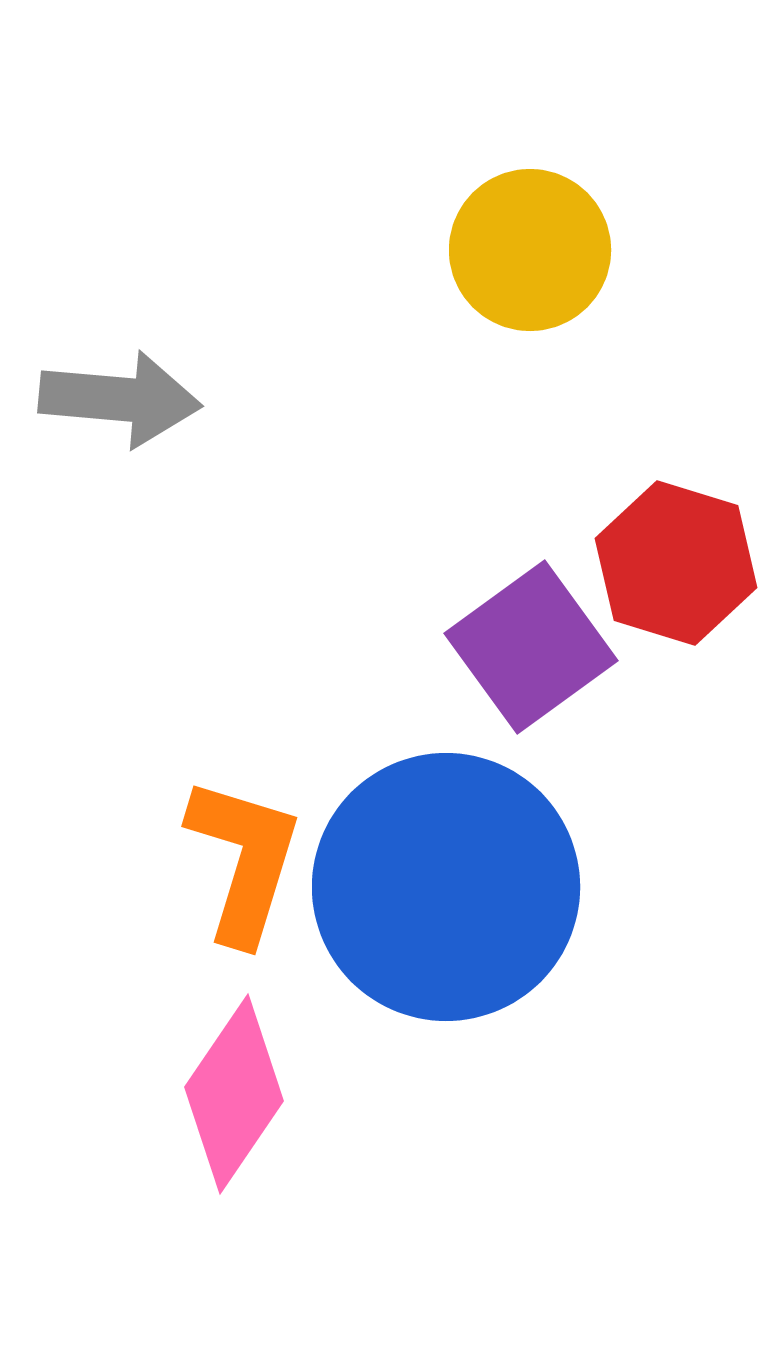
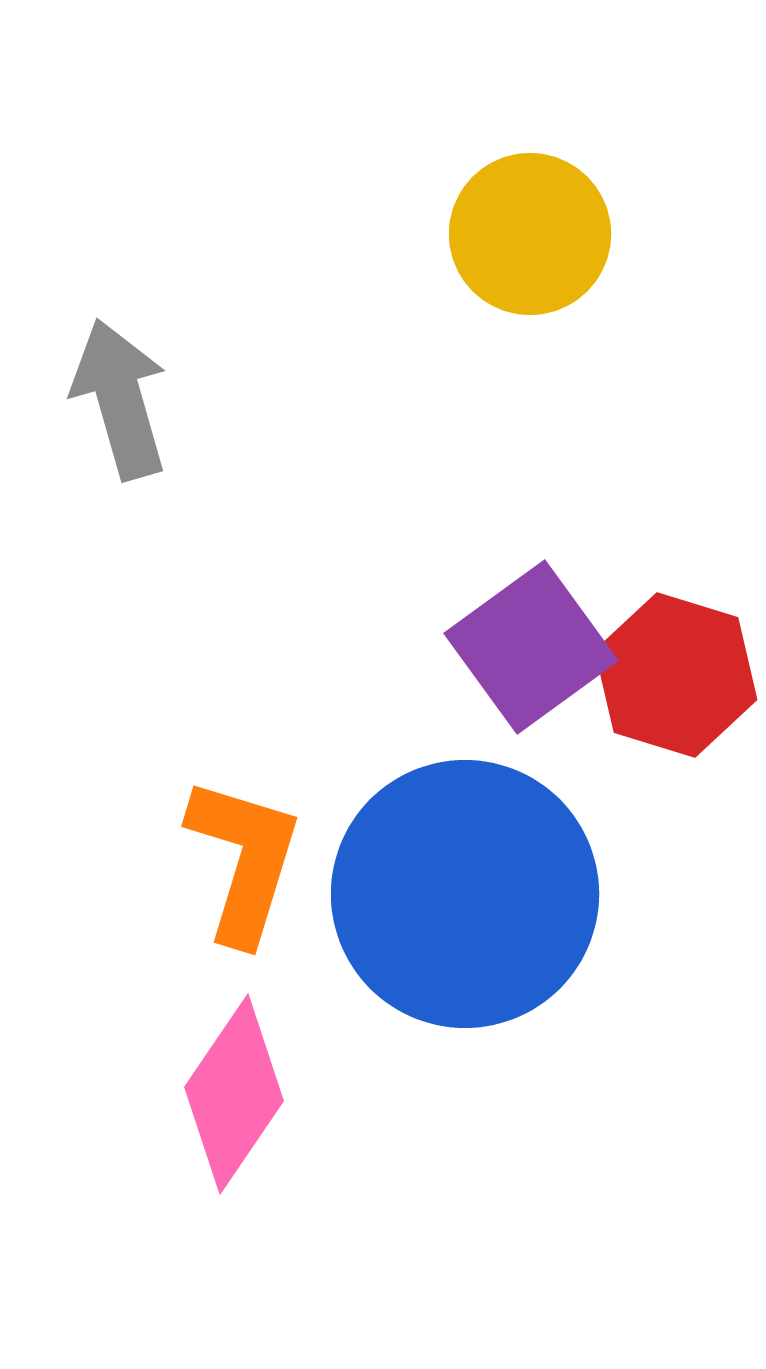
yellow circle: moved 16 px up
gray arrow: rotated 111 degrees counterclockwise
red hexagon: moved 112 px down
blue circle: moved 19 px right, 7 px down
